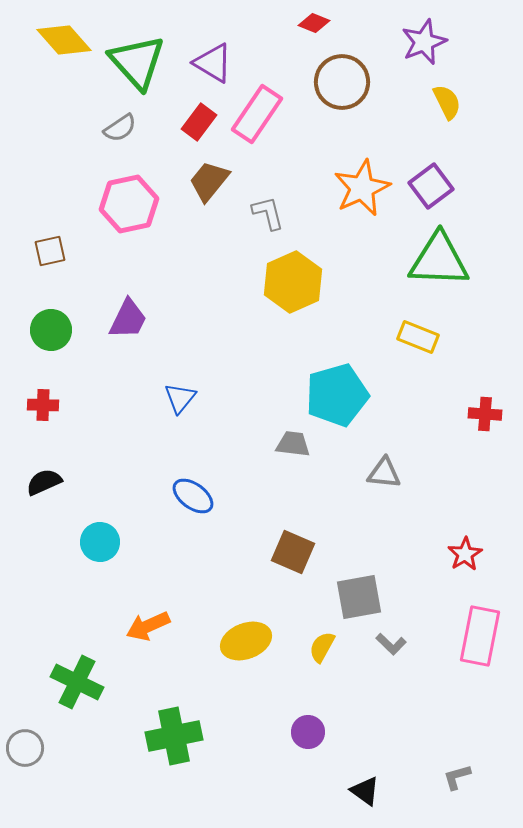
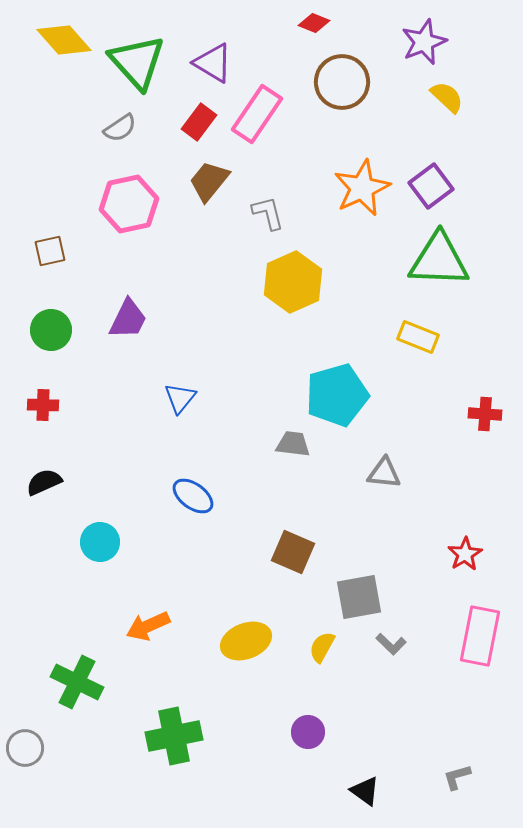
yellow semicircle at (447, 102): moved 5 px up; rotated 21 degrees counterclockwise
